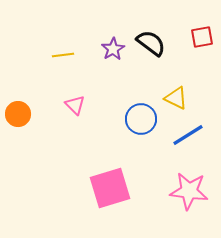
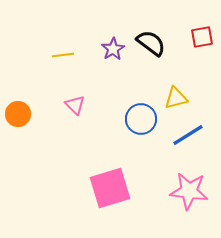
yellow triangle: rotated 40 degrees counterclockwise
